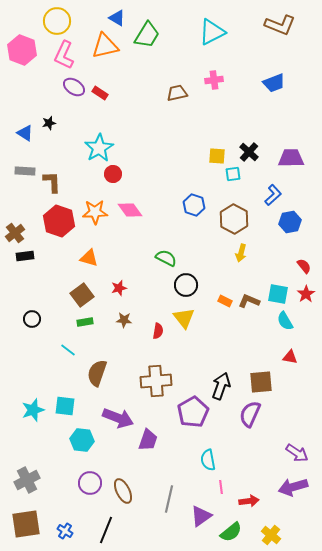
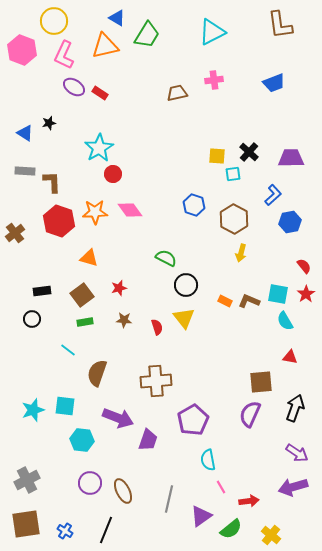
yellow circle at (57, 21): moved 3 px left
brown L-shape at (280, 25): rotated 60 degrees clockwise
black rectangle at (25, 256): moved 17 px right, 35 px down
red semicircle at (158, 331): moved 1 px left, 4 px up; rotated 28 degrees counterclockwise
black arrow at (221, 386): moved 74 px right, 22 px down
purple pentagon at (193, 412): moved 8 px down
pink line at (221, 487): rotated 24 degrees counterclockwise
green semicircle at (231, 532): moved 3 px up
